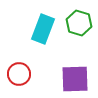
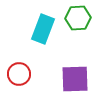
green hexagon: moved 1 px left, 5 px up; rotated 20 degrees counterclockwise
